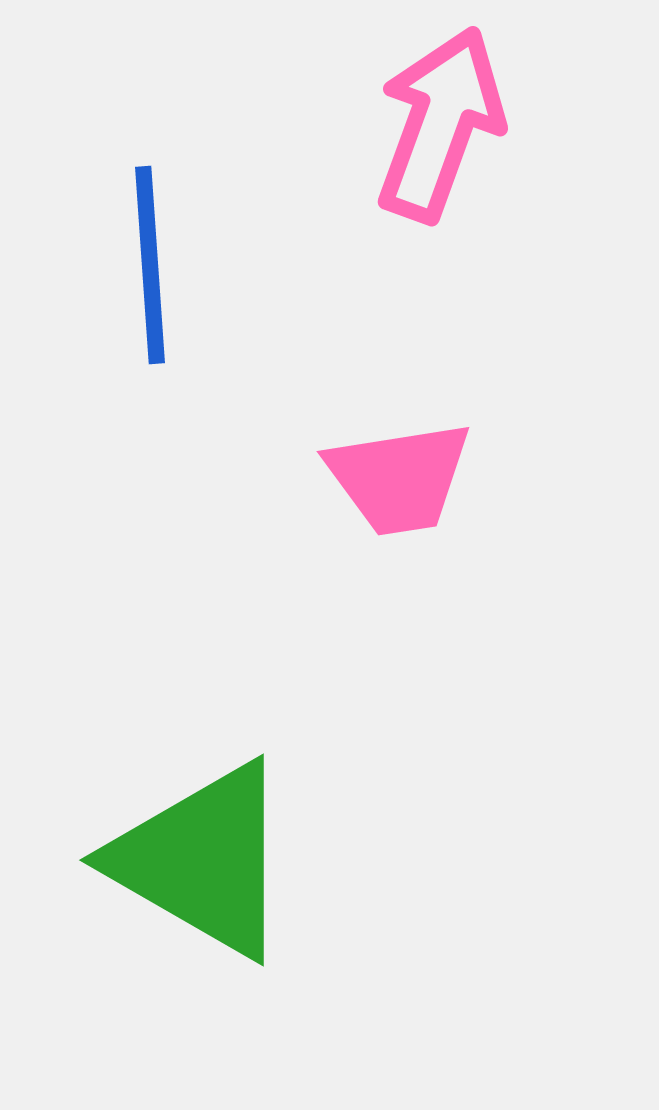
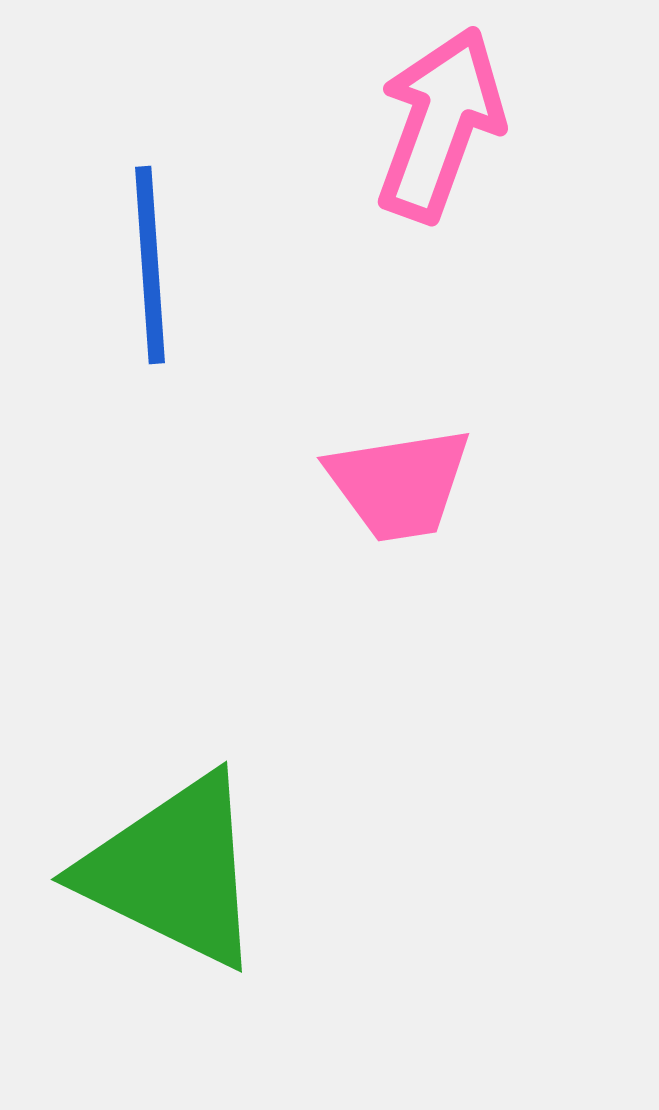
pink trapezoid: moved 6 px down
green triangle: moved 29 px left, 11 px down; rotated 4 degrees counterclockwise
